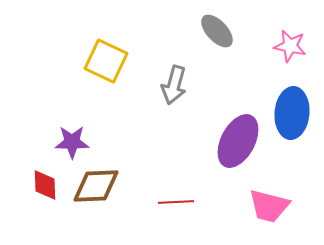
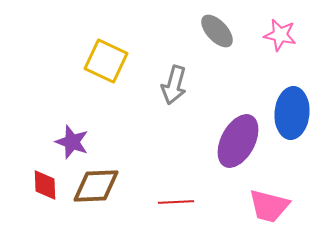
pink star: moved 10 px left, 11 px up
purple star: rotated 20 degrees clockwise
